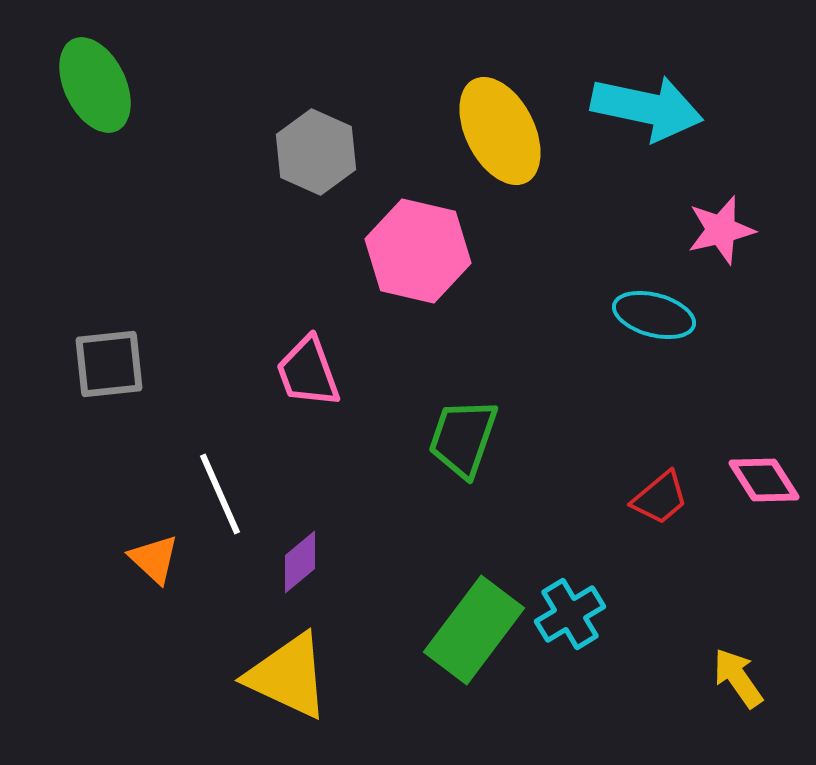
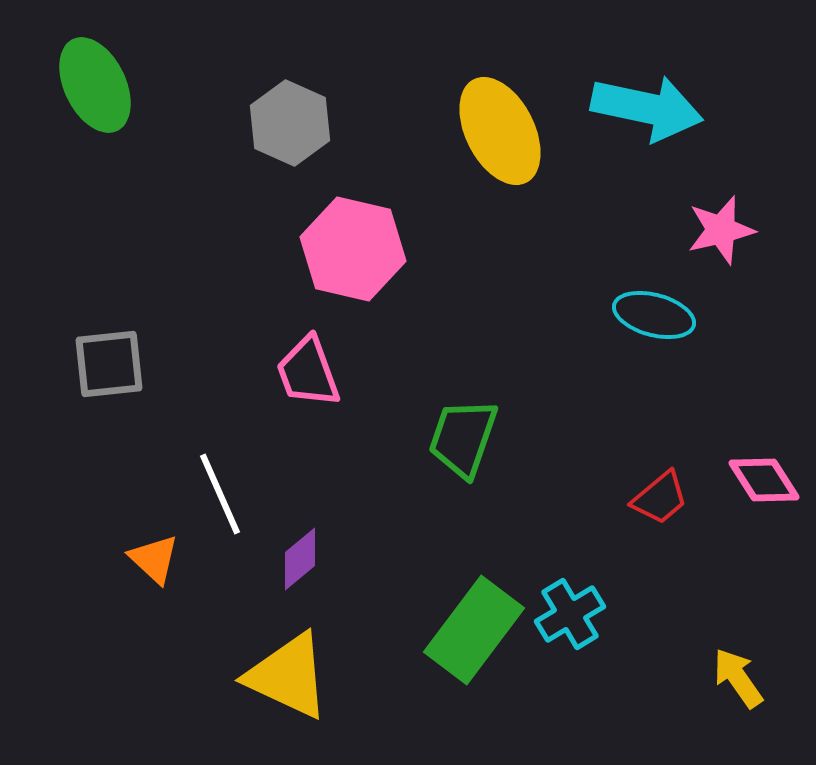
gray hexagon: moved 26 px left, 29 px up
pink hexagon: moved 65 px left, 2 px up
purple diamond: moved 3 px up
